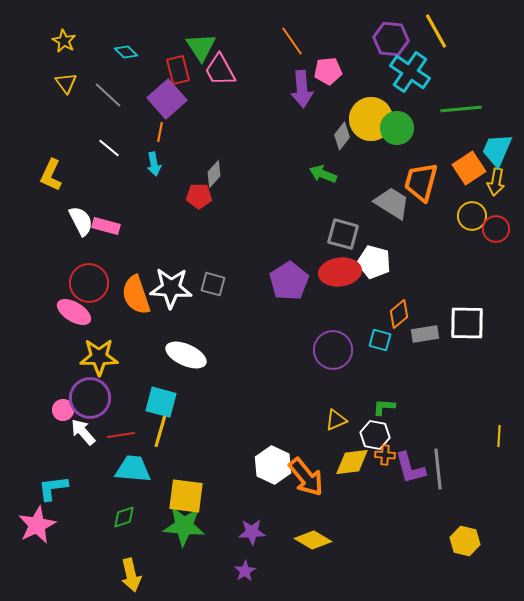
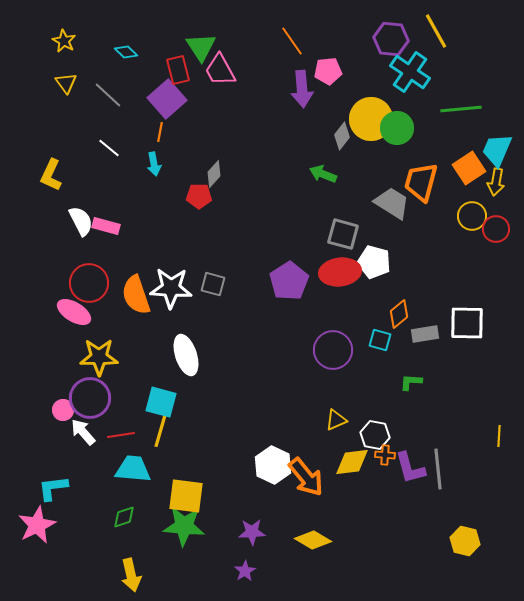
white ellipse at (186, 355): rotated 48 degrees clockwise
green L-shape at (384, 407): moved 27 px right, 25 px up
